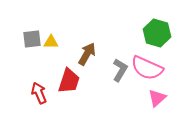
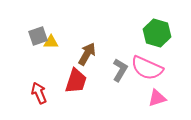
gray square: moved 6 px right, 3 px up; rotated 12 degrees counterclockwise
red trapezoid: moved 7 px right
pink triangle: rotated 24 degrees clockwise
